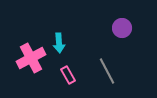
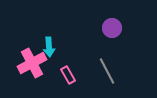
purple circle: moved 10 px left
cyan arrow: moved 10 px left, 4 px down
pink cross: moved 1 px right, 5 px down
